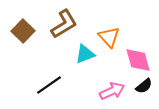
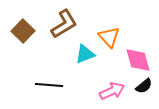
black line: rotated 40 degrees clockwise
